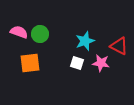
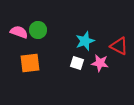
green circle: moved 2 px left, 4 px up
pink star: moved 1 px left
